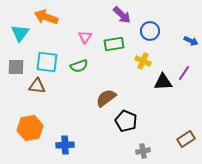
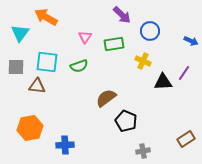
orange arrow: rotated 10 degrees clockwise
